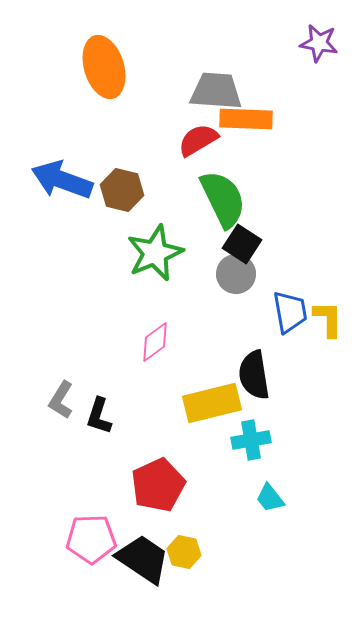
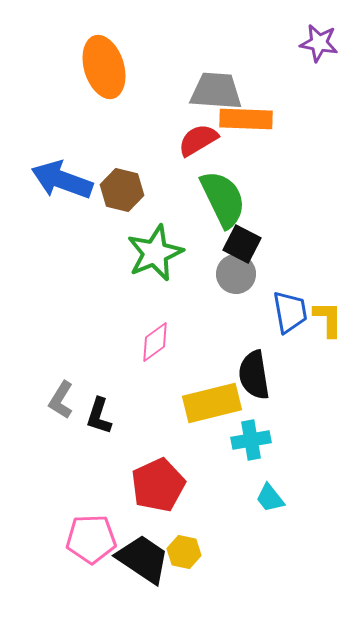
black square: rotated 6 degrees counterclockwise
